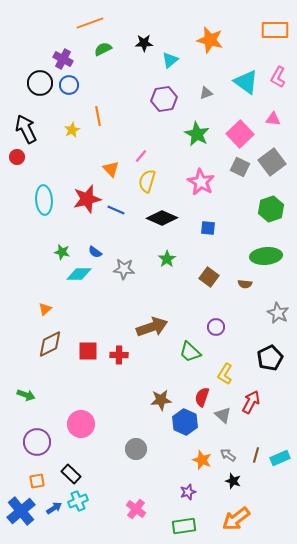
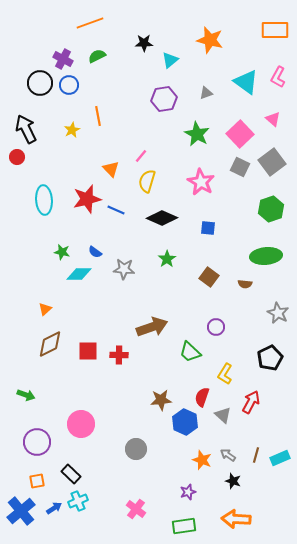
green semicircle at (103, 49): moved 6 px left, 7 px down
pink triangle at (273, 119): rotated 35 degrees clockwise
orange arrow at (236, 519): rotated 40 degrees clockwise
